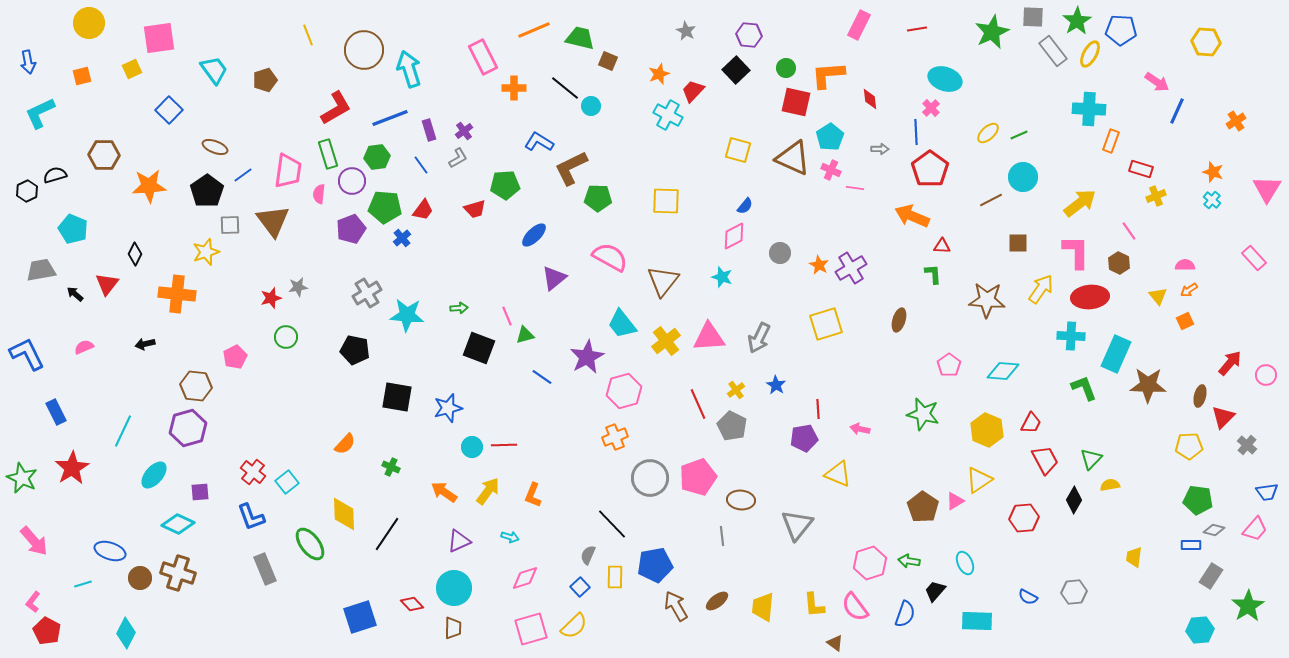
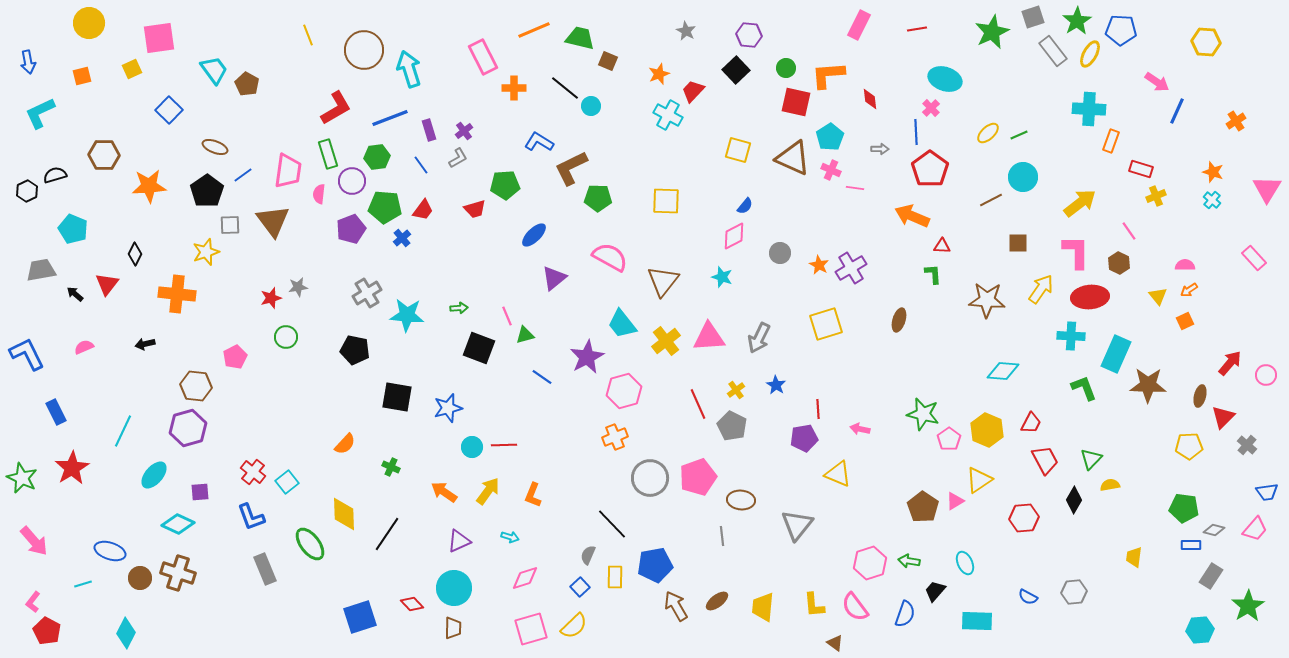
gray square at (1033, 17): rotated 20 degrees counterclockwise
brown pentagon at (265, 80): moved 18 px left, 4 px down; rotated 25 degrees counterclockwise
pink pentagon at (949, 365): moved 74 px down
green pentagon at (1198, 500): moved 14 px left, 8 px down
